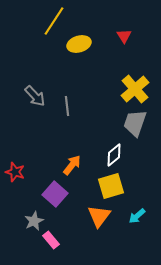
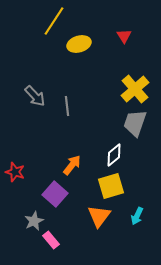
cyan arrow: rotated 24 degrees counterclockwise
